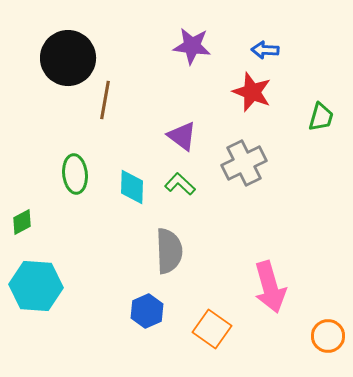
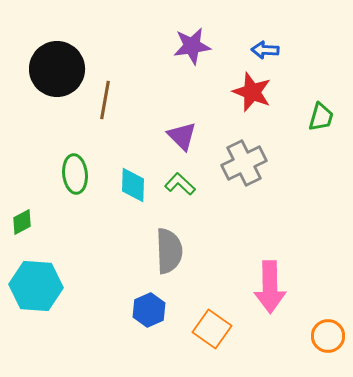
purple star: rotated 15 degrees counterclockwise
black circle: moved 11 px left, 11 px down
purple triangle: rotated 8 degrees clockwise
cyan diamond: moved 1 px right, 2 px up
pink arrow: rotated 15 degrees clockwise
blue hexagon: moved 2 px right, 1 px up
